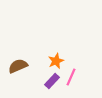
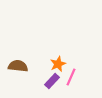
orange star: moved 2 px right, 3 px down
brown semicircle: rotated 30 degrees clockwise
